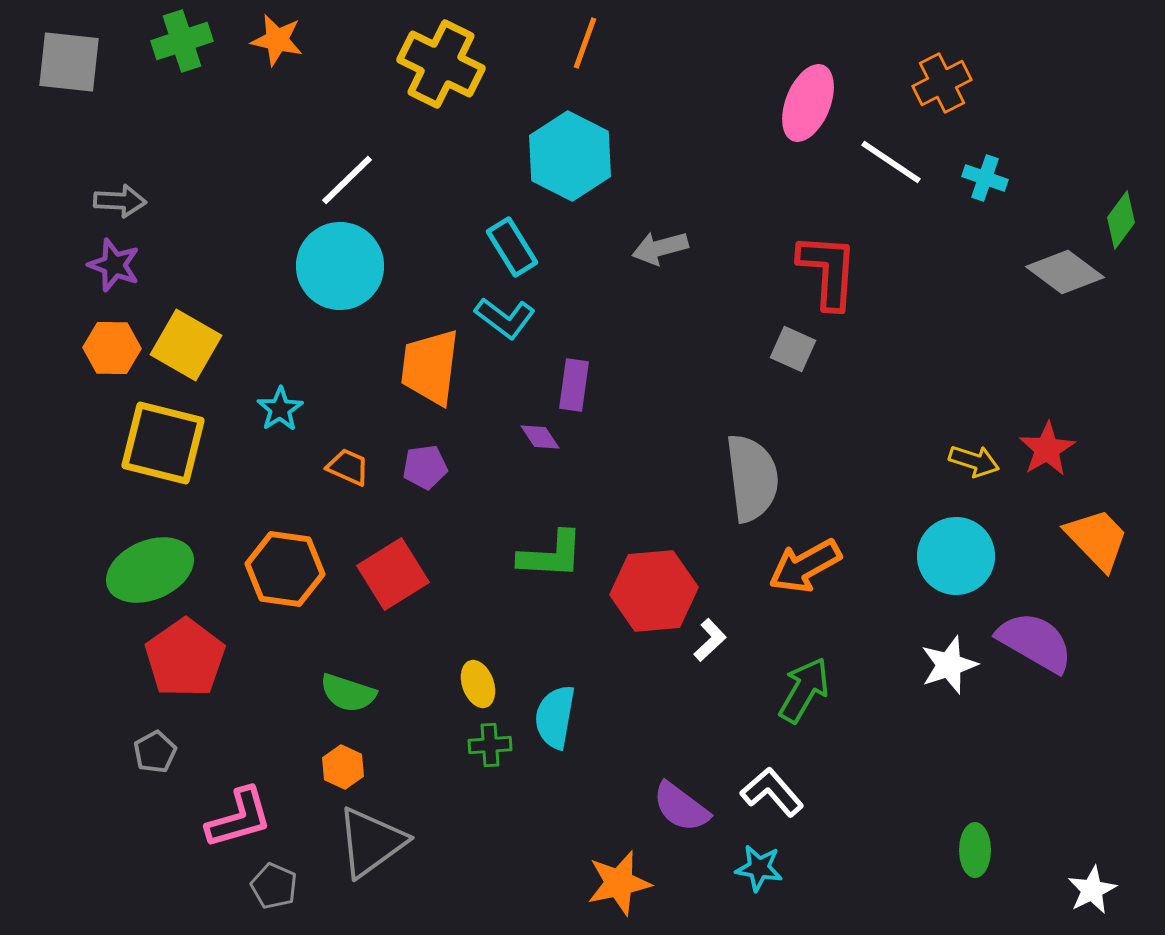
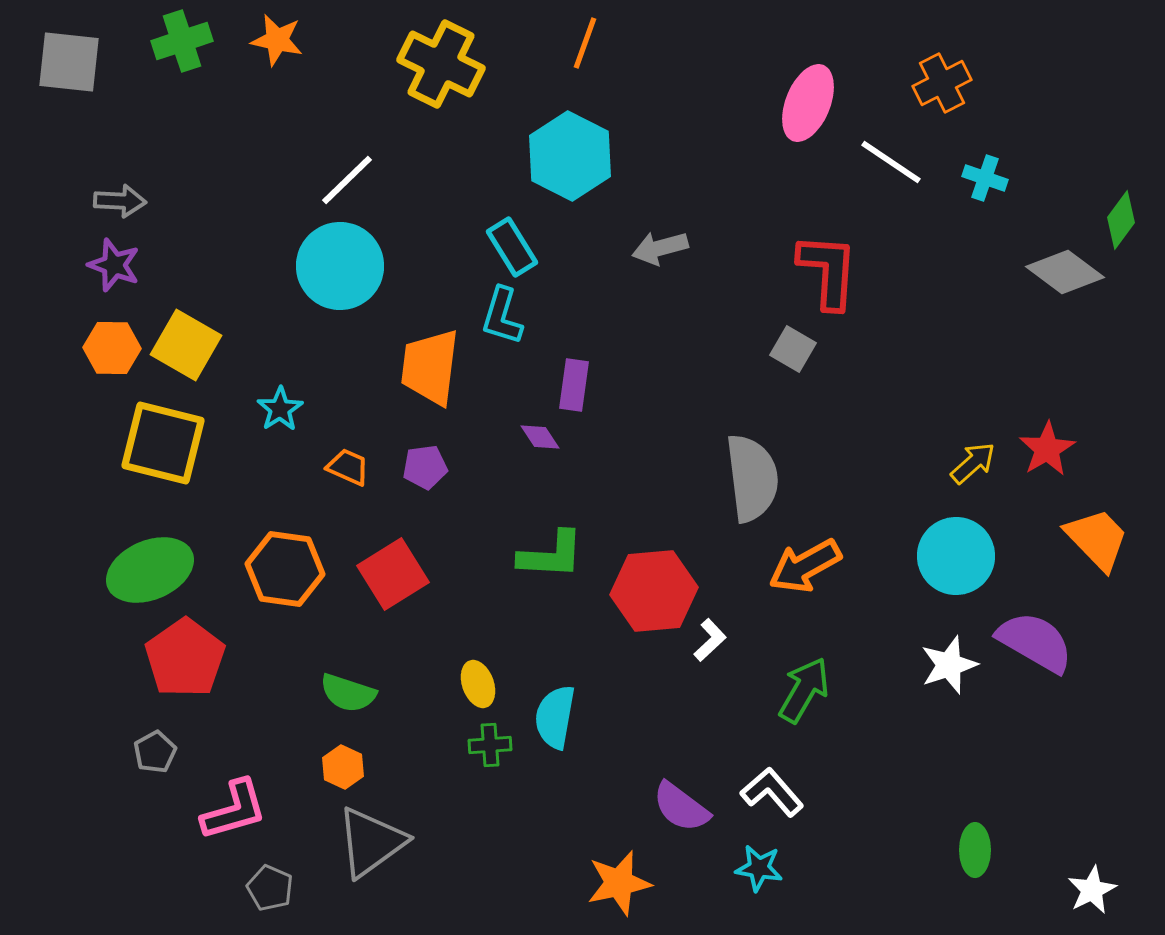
cyan L-shape at (505, 318): moved 3 px left, 2 px up; rotated 70 degrees clockwise
gray square at (793, 349): rotated 6 degrees clockwise
yellow arrow at (974, 461): moved 1 px left, 2 px down; rotated 60 degrees counterclockwise
pink L-shape at (239, 818): moved 5 px left, 8 px up
gray pentagon at (274, 886): moved 4 px left, 2 px down
